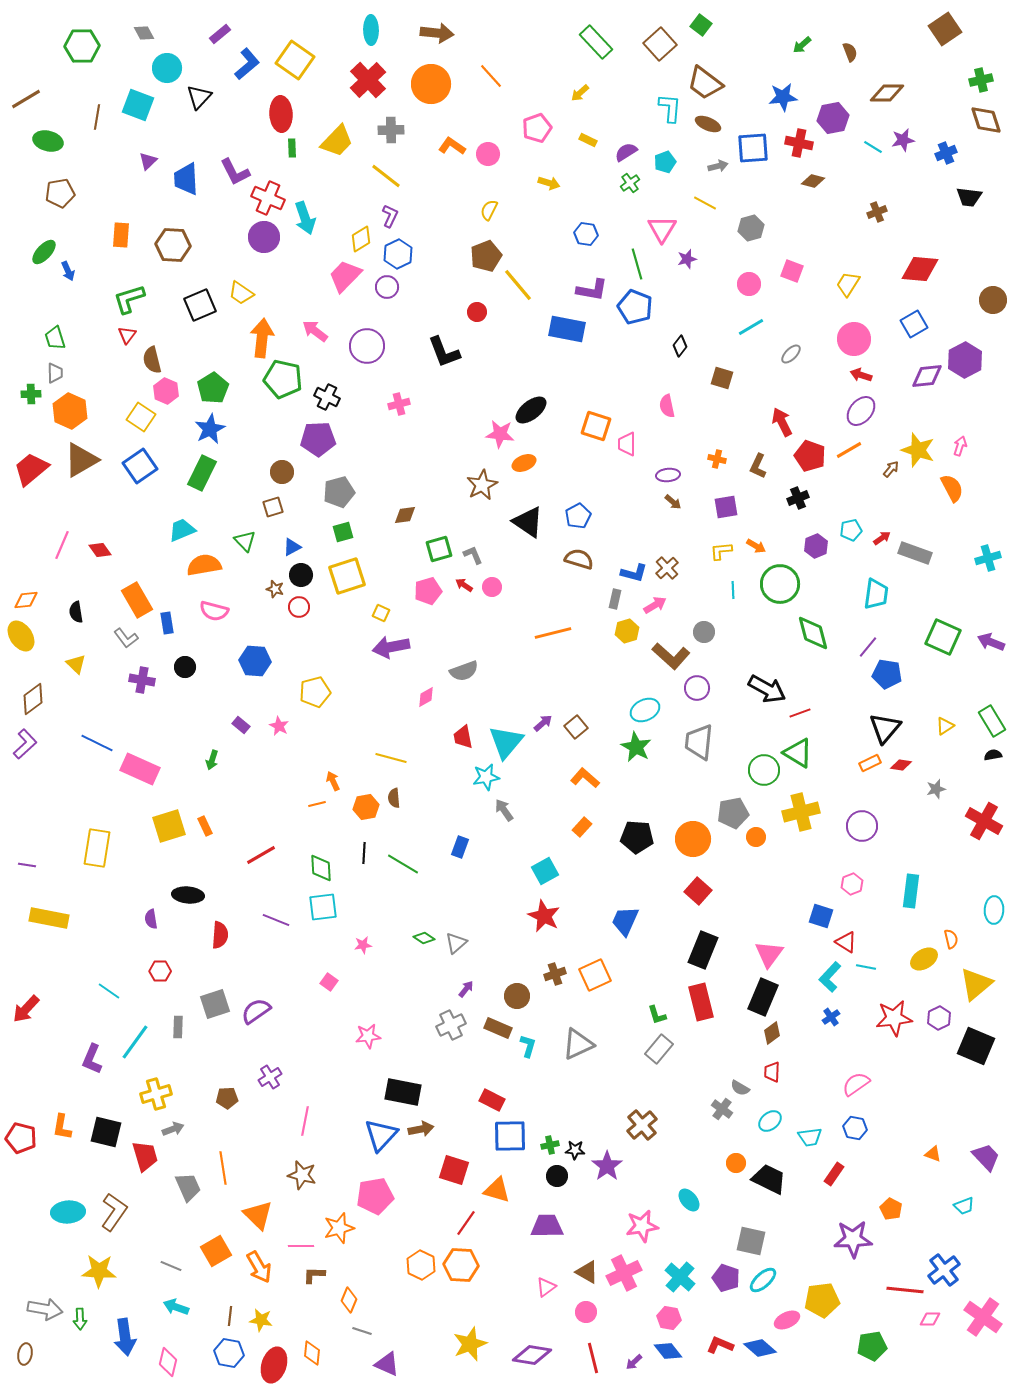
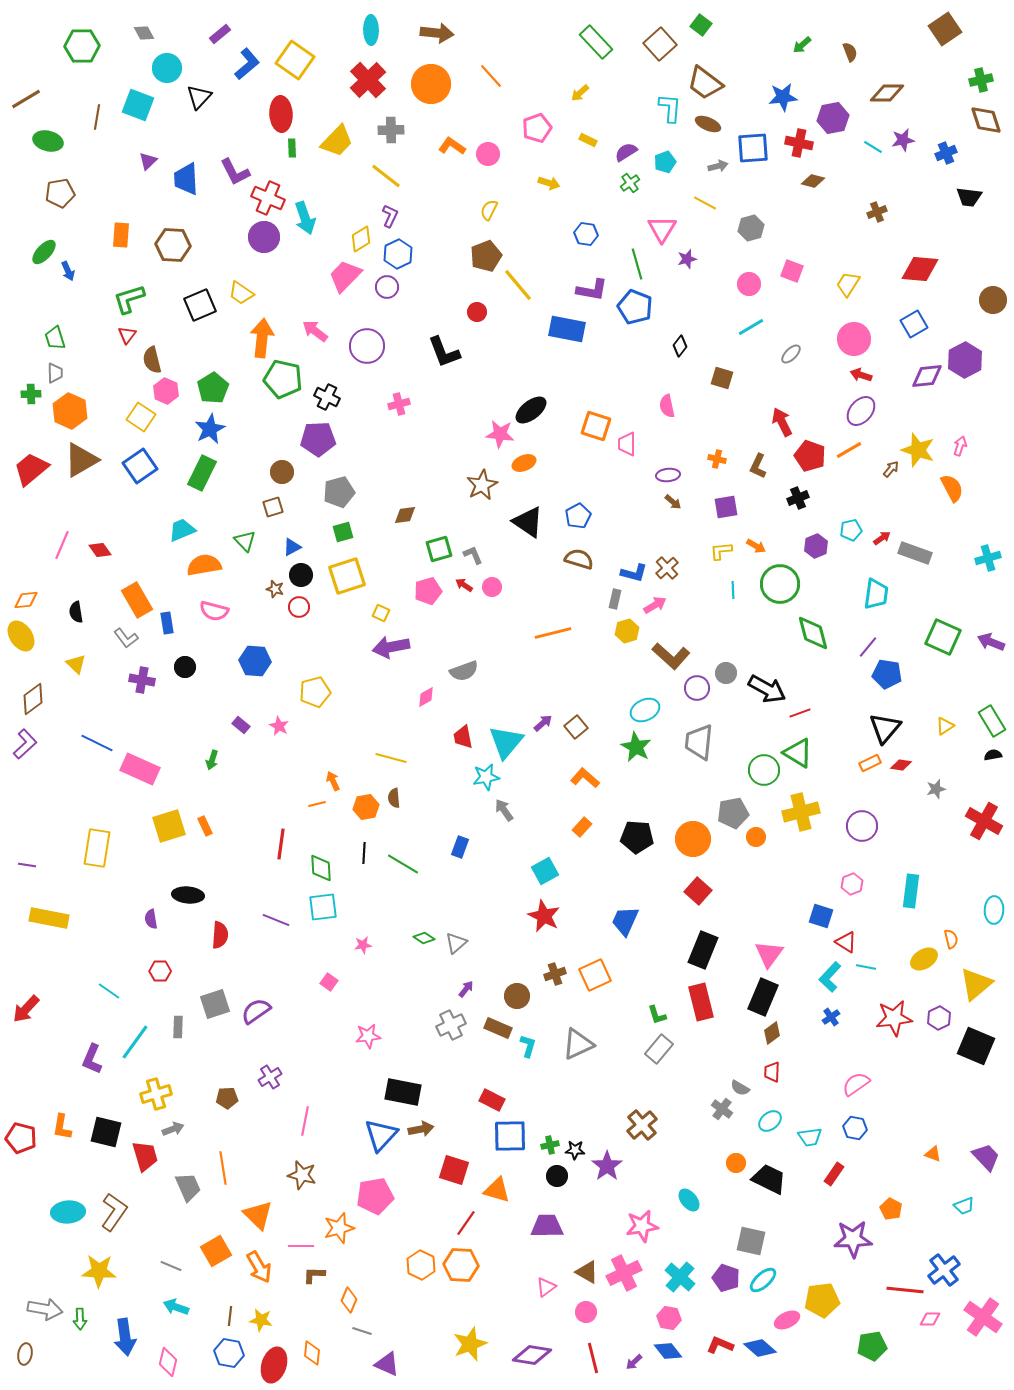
gray circle at (704, 632): moved 22 px right, 41 px down
red line at (261, 855): moved 20 px right, 11 px up; rotated 52 degrees counterclockwise
